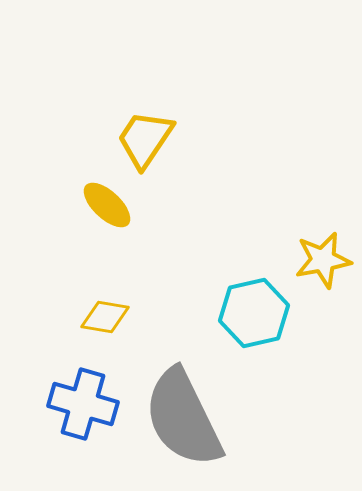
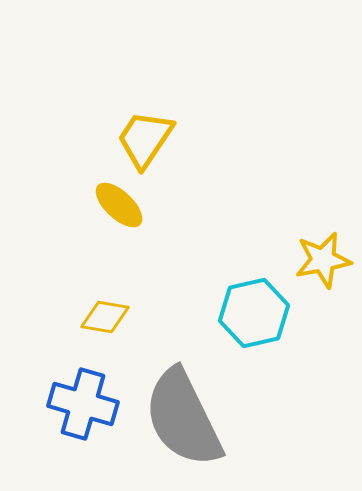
yellow ellipse: moved 12 px right
